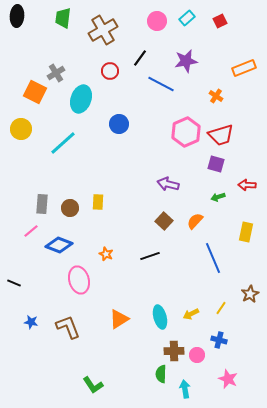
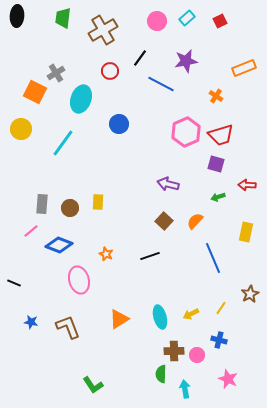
cyan line at (63, 143): rotated 12 degrees counterclockwise
